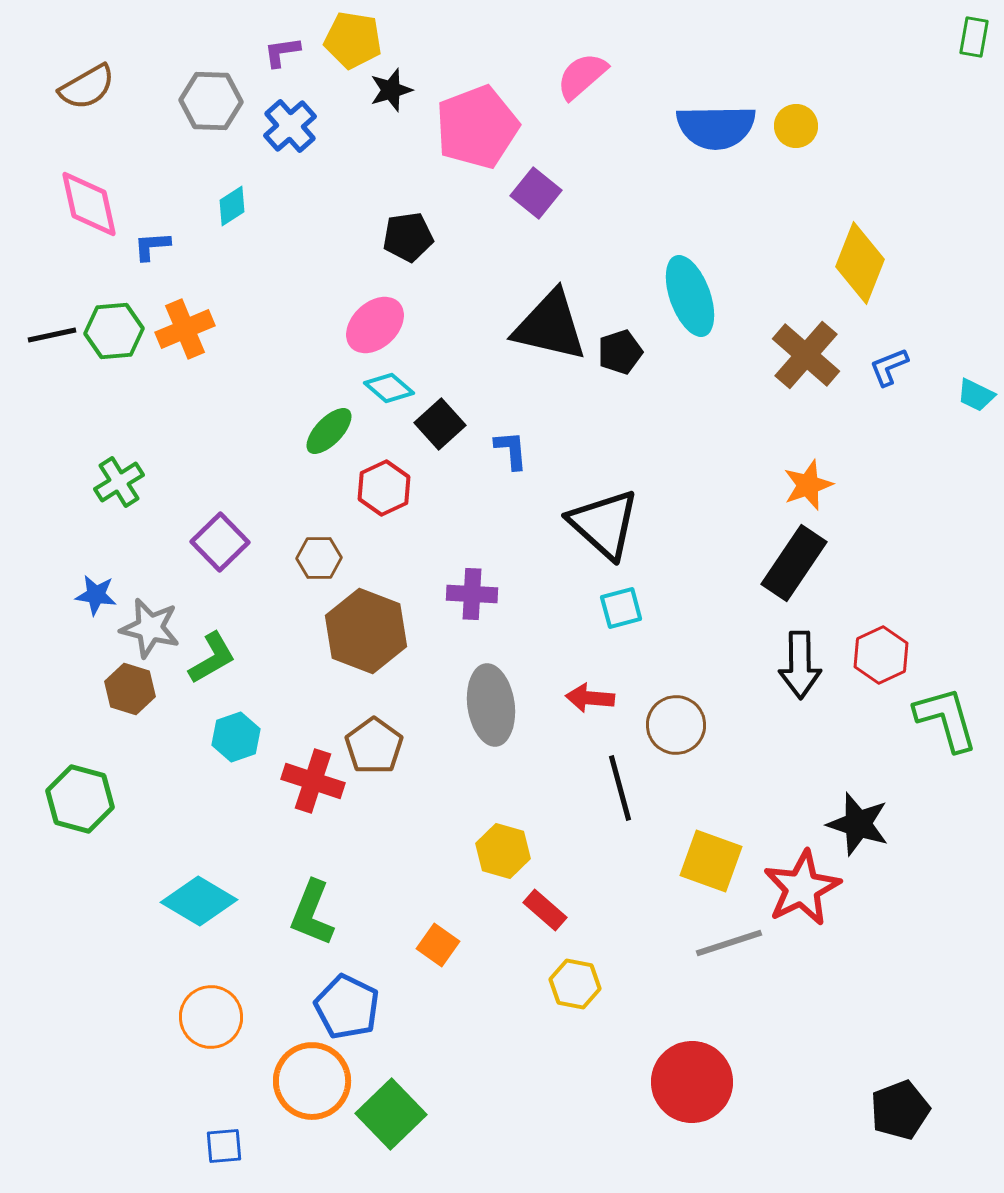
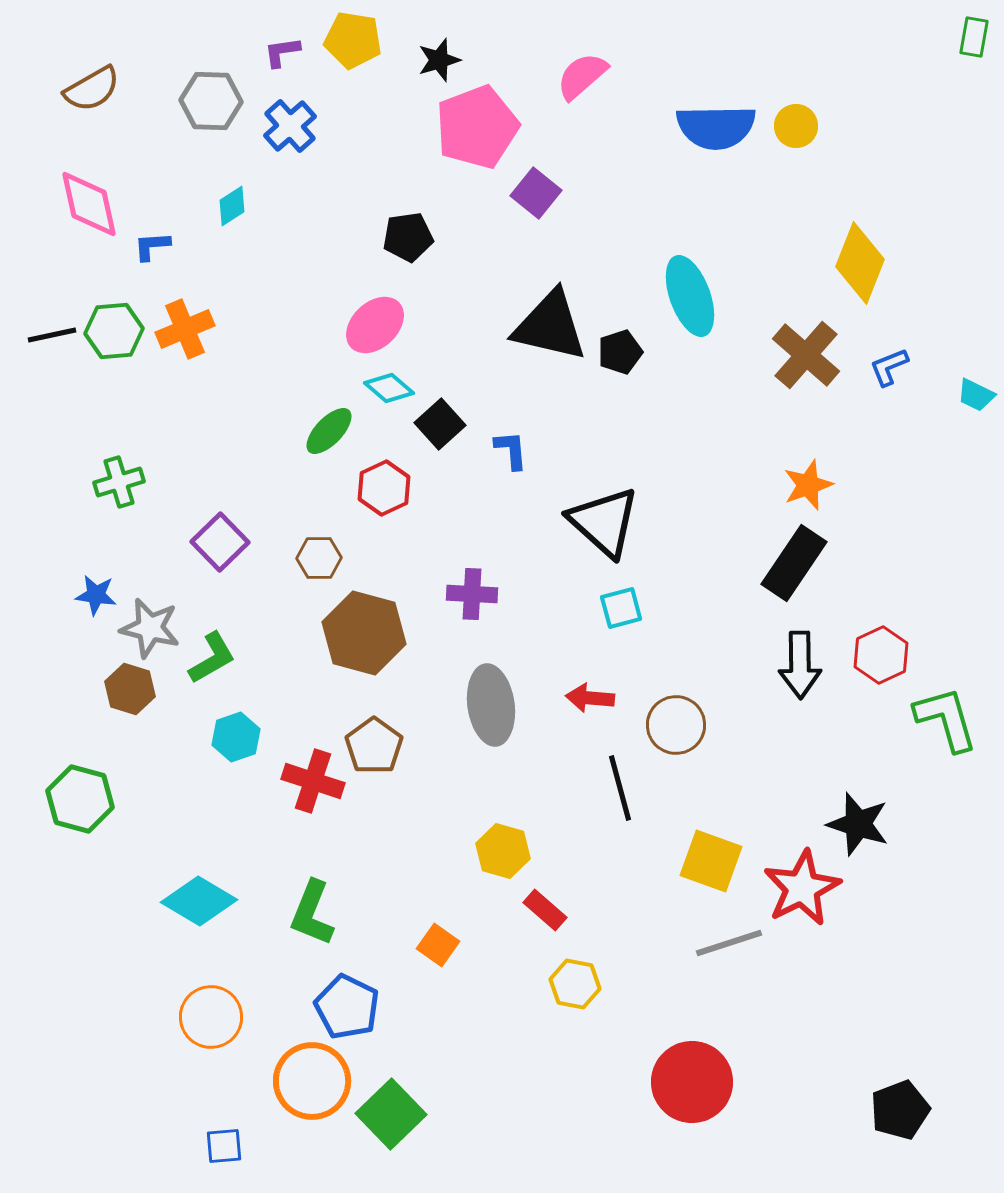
brown semicircle at (87, 87): moved 5 px right, 2 px down
black star at (391, 90): moved 48 px right, 30 px up
green cross at (119, 482): rotated 15 degrees clockwise
black triangle at (604, 524): moved 2 px up
brown hexagon at (366, 631): moved 2 px left, 2 px down; rotated 6 degrees counterclockwise
